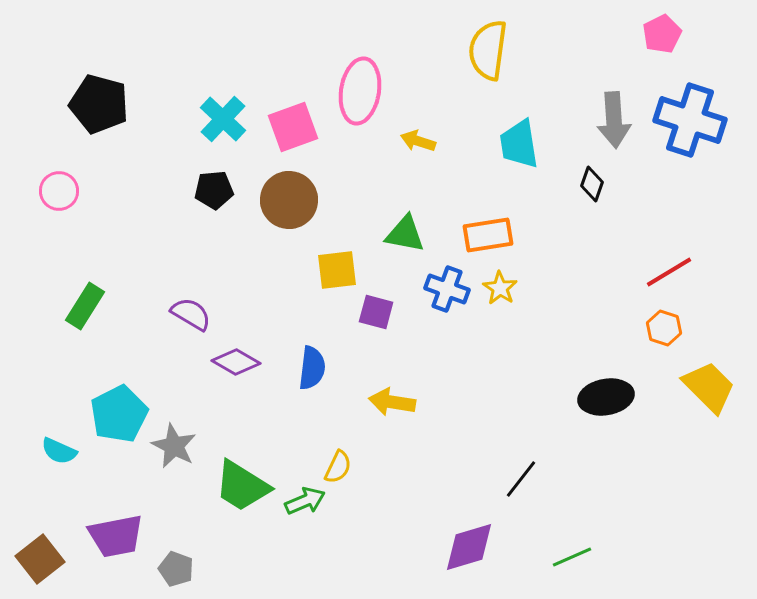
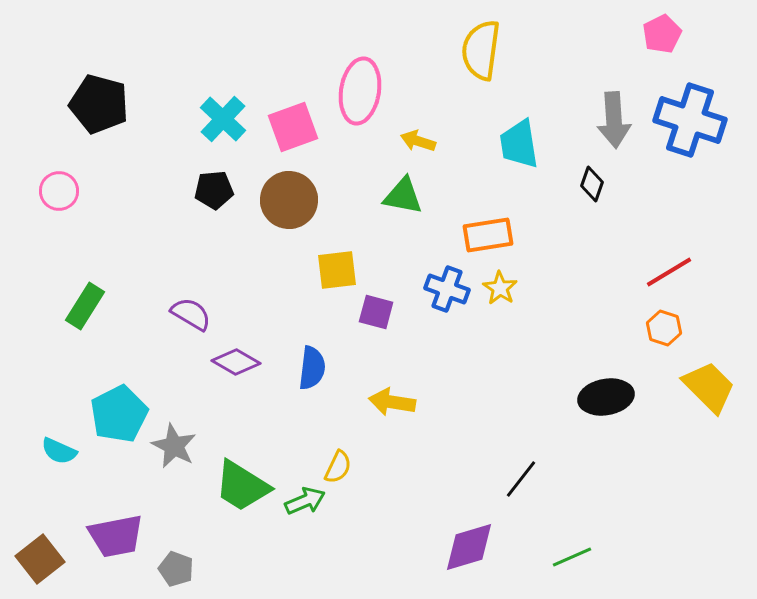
yellow semicircle at (488, 50): moved 7 px left
green triangle at (405, 234): moved 2 px left, 38 px up
